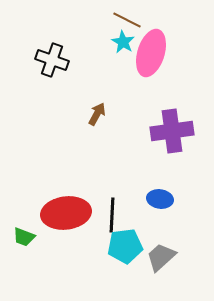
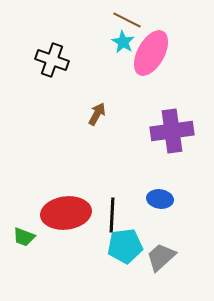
pink ellipse: rotated 12 degrees clockwise
